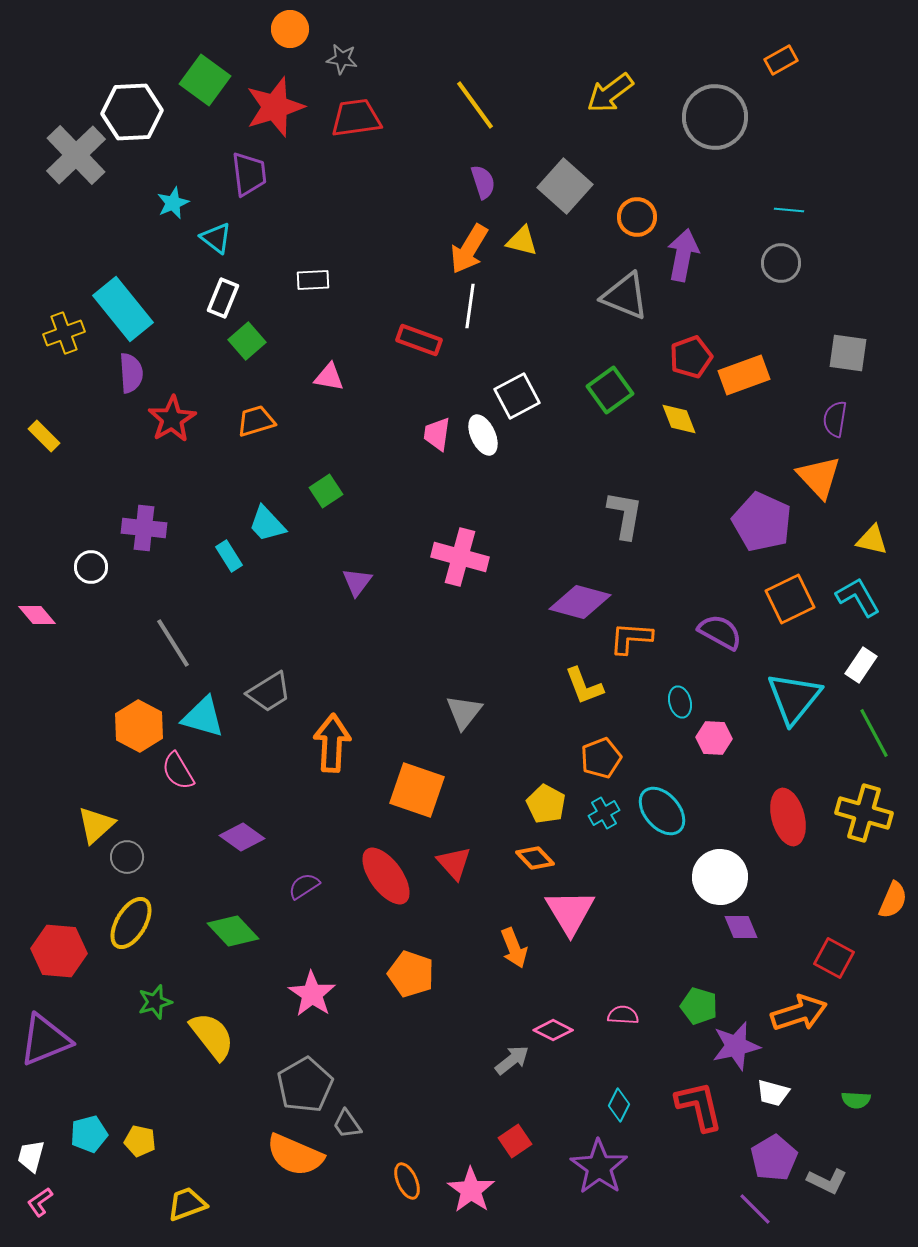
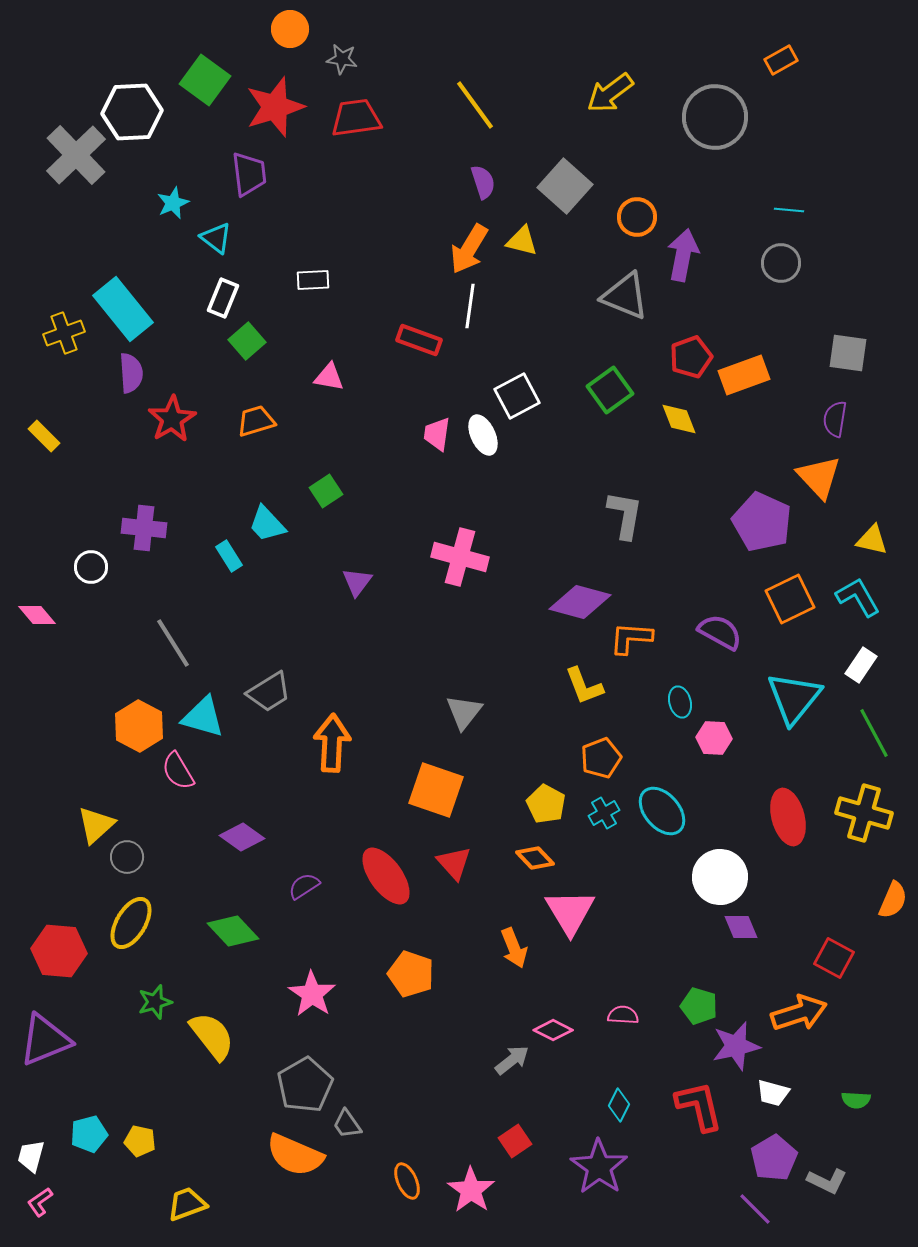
orange square at (417, 790): moved 19 px right
